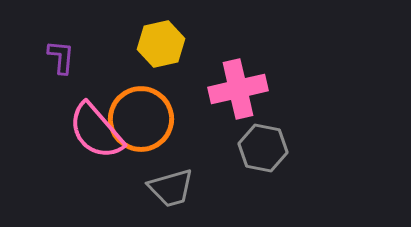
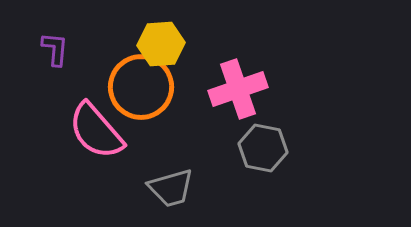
yellow hexagon: rotated 9 degrees clockwise
purple L-shape: moved 6 px left, 8 px up
pink cross: rotated 6 degrees counterclockwise
orange circle: moved 32 px up
